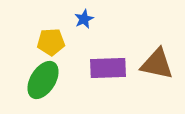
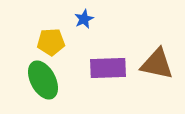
green ellipse: rotated 60 degrees counterclockwise
